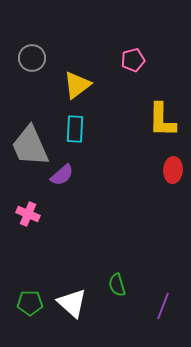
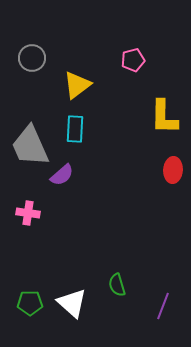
yellow L-shape: moved 2 px right, 3 px up
pink cross: moved 1 px up; rotated 15 degrees counterclockwise
